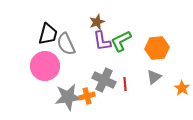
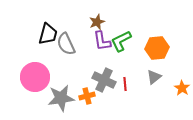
pink circle: moved 10 px left, 11 px down
gray star: moved 7 px left, 1 px down
